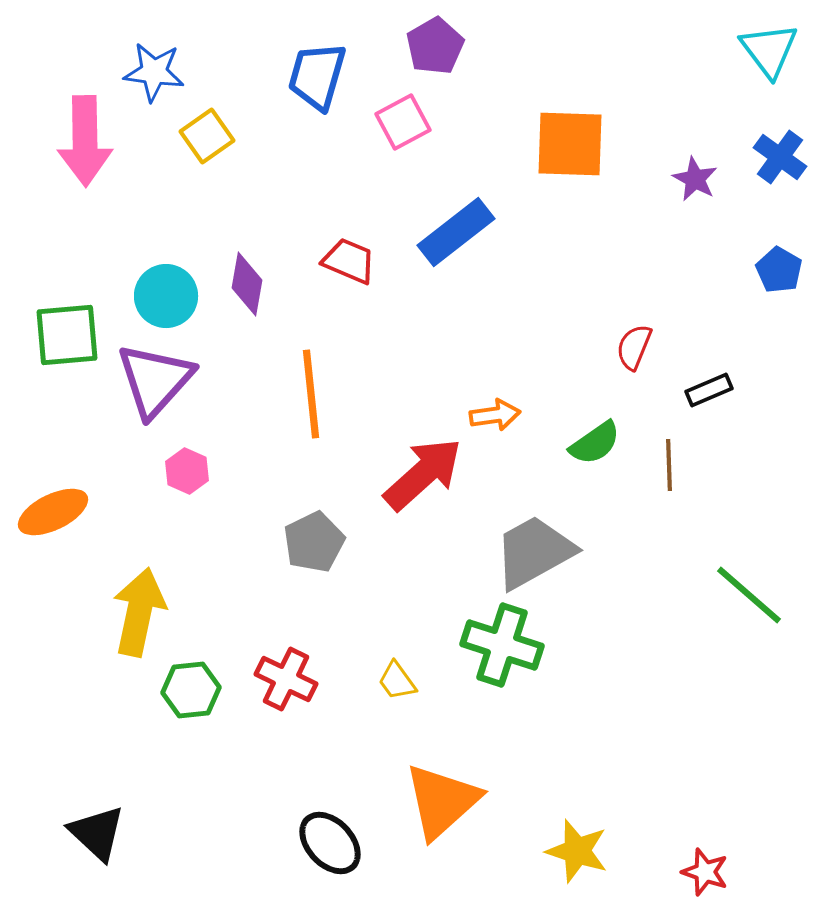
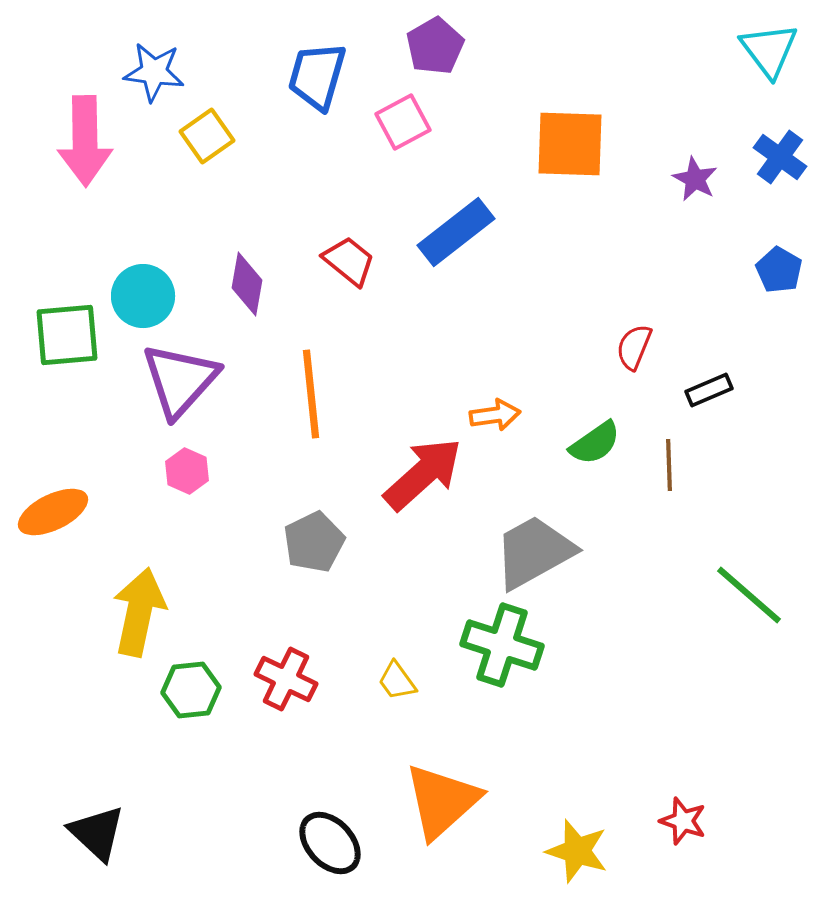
red trapezoid: rotated 16 degrees clockwise
cyan circle: moved 23 px left
purple triangle: moved 25 px right
red star: moved 22 px left, 51 px up
